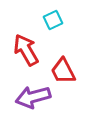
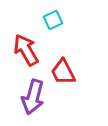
red trapezoid: moved 1 px down
purple arrow: rotated 60 degrees counterclockwise
